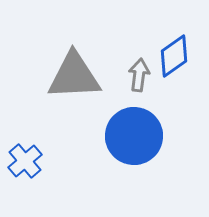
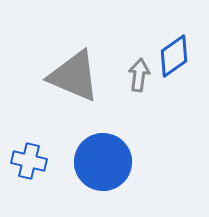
gray triangle: rotated 26 degrees clockwise
blue circle: moved 31 px left, 26 px down
blue cross: moved 4 px right; rotated 36 degrees counterclockwise
